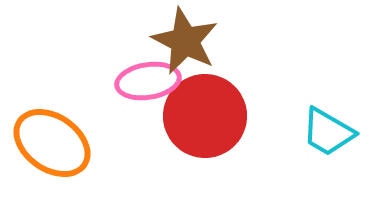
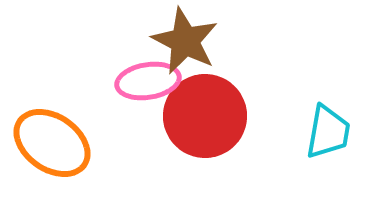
cyan trapezoid: rotated 110 degrees counterclockwise
